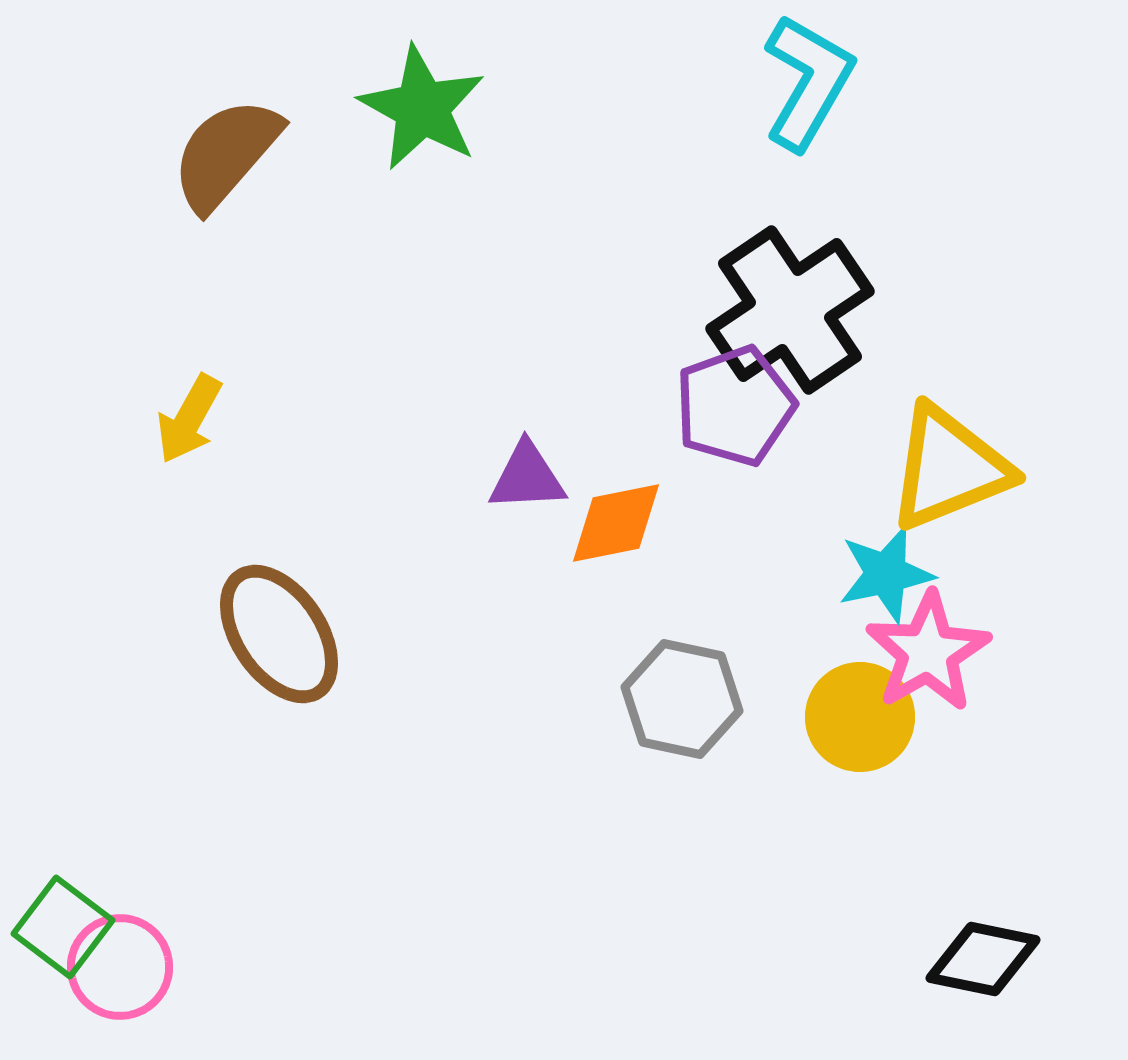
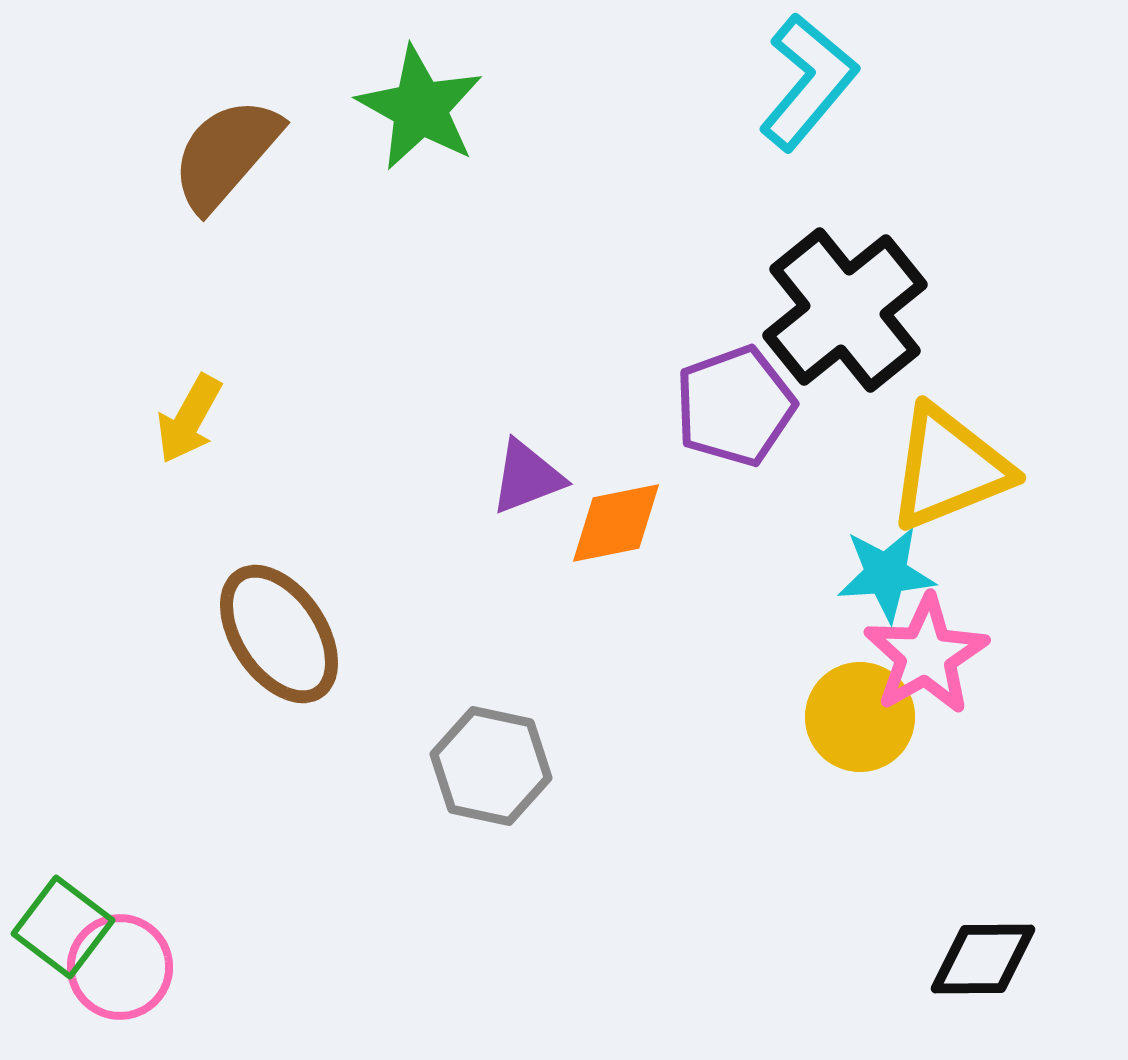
cyan L-shape: rotated 10 degrees clockwise
green star: moved 2 px left
black cross: moved 55 px right; rotated 5 degrees counterclockwise
purple triangle: rotated 18 degrees counterclockwise
cyan star: rotated 8 degrees clockwise
pink star: moved 2 px left, 3 px down
gray hexagon: moved 191 px left, 67 px down
black diamond: rotated 12 degrees counterclockwise
